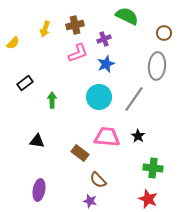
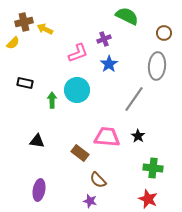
brown cross: moved 51 px left, 3 px up
yellow arrow: rotated 98 degrees clockwise
blue star: moved 3 px right; rotated 12 degrees counterclockwise
black rectangle: rotated 49 degrees clockwise
cyan circle: moved 22 px left, 7 px up
